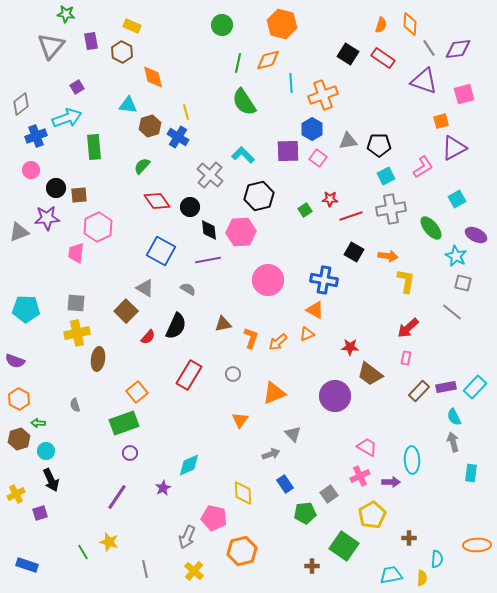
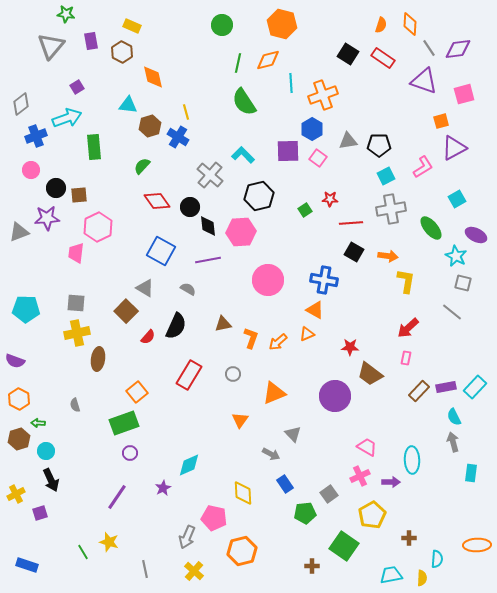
red line at (351, 216): moved 7 px down; rotated 15 degrees clockwise
black diamond at (209, 230): moved 1 px left, 4 px up
gray arrow at (271, 454): rotated 48 degrees clockwise
